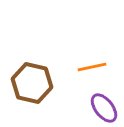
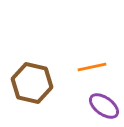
purple ellipse: moved 2 px up; rotated 16 degrees counterclockwise
